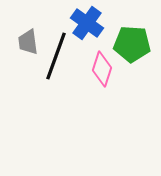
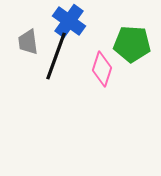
blue cross: moved 18 px left, 2 px up
